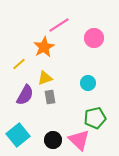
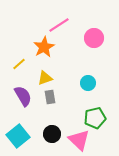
purple semicircle: moved 2 px left, 1 px down; rotated 60 degrees counterclockwise
cyan square: moved 1 px down
black circle: moved 1 px left, 6 px up
